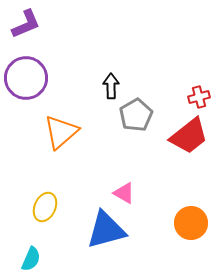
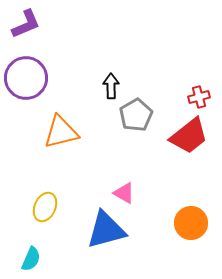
orange triangle: rotated 27 degrees clockwise
